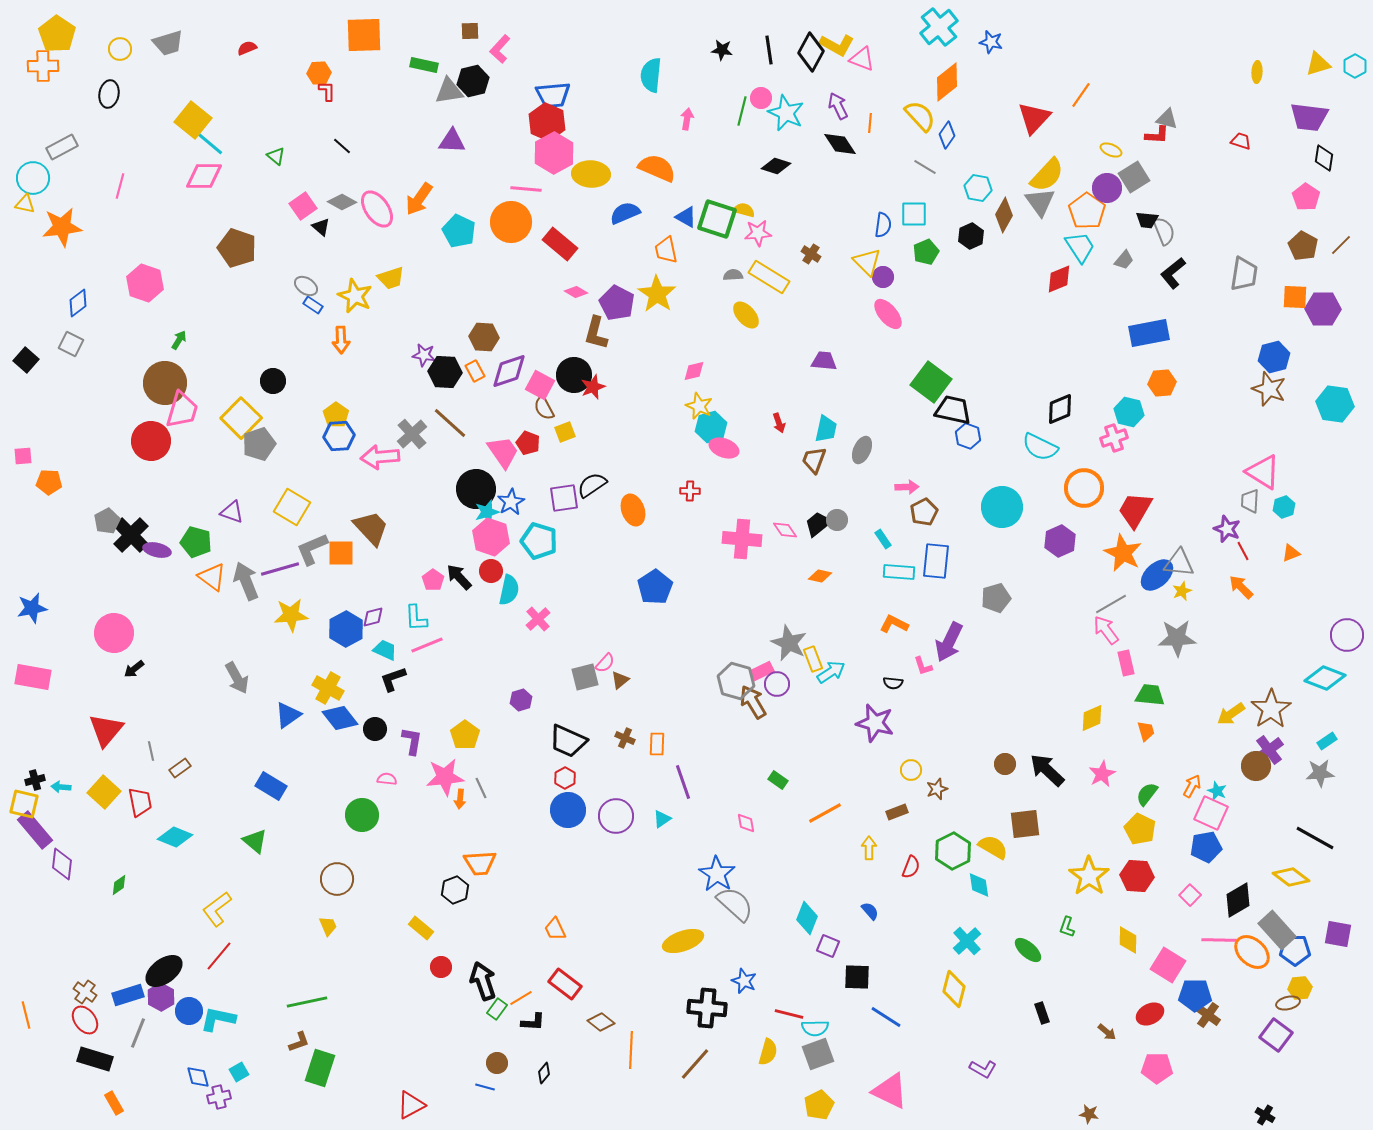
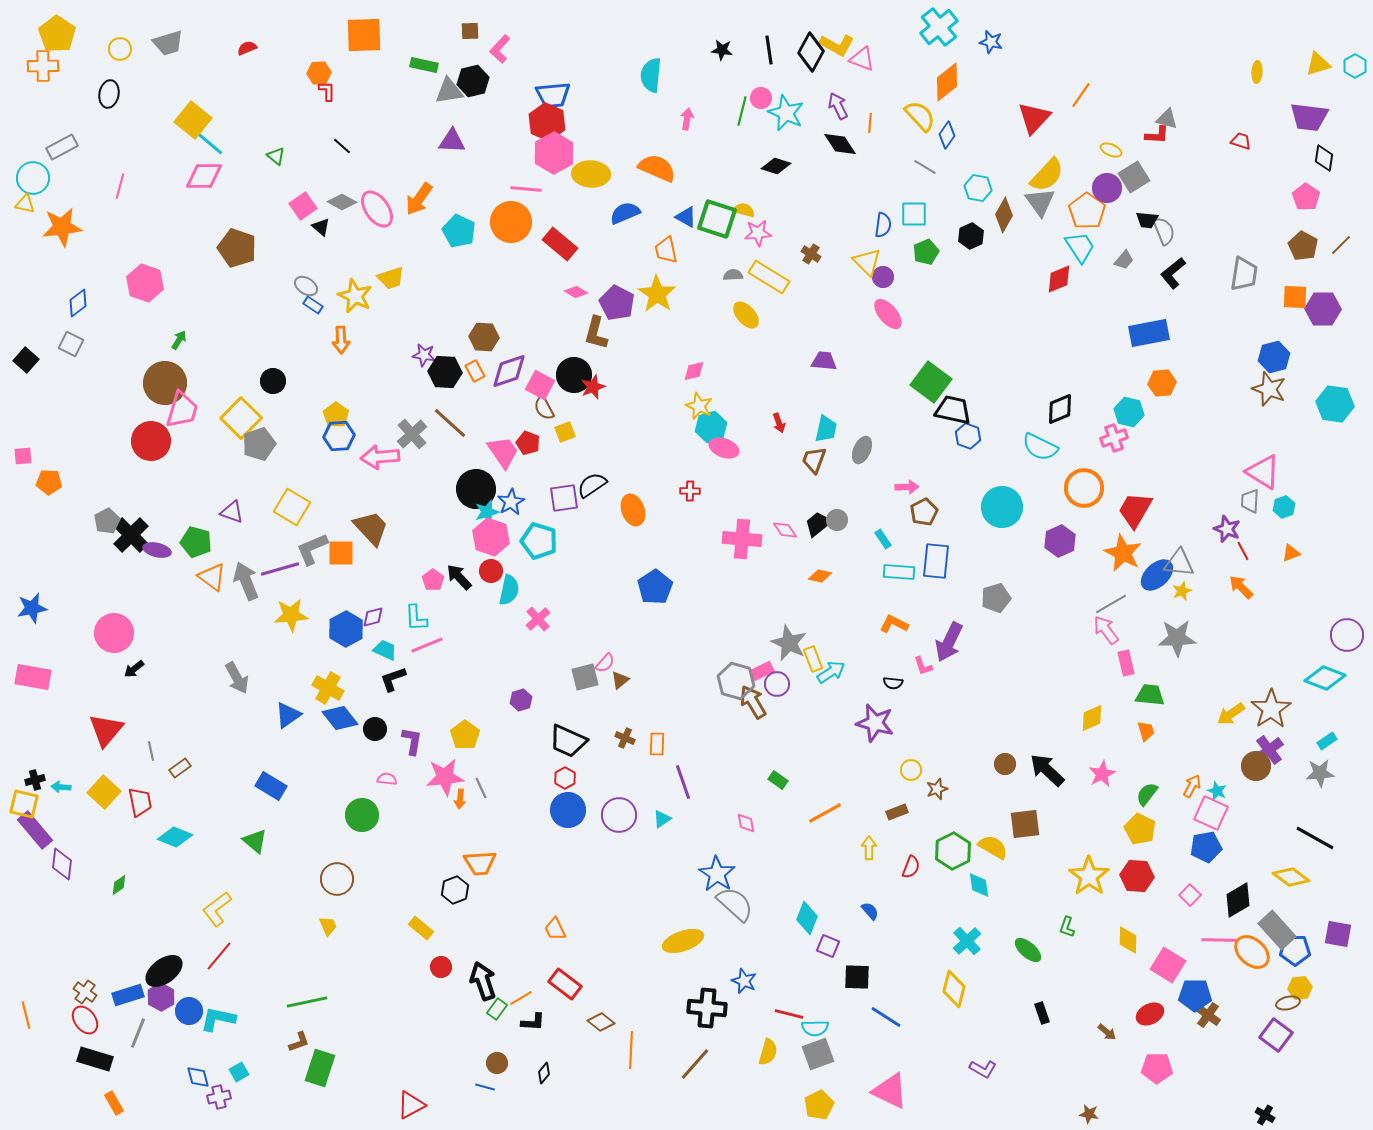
purple circle at (616, 816): moved 3 px right, 1 px up
